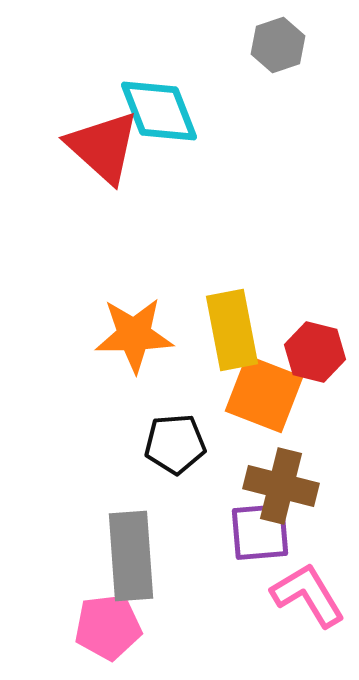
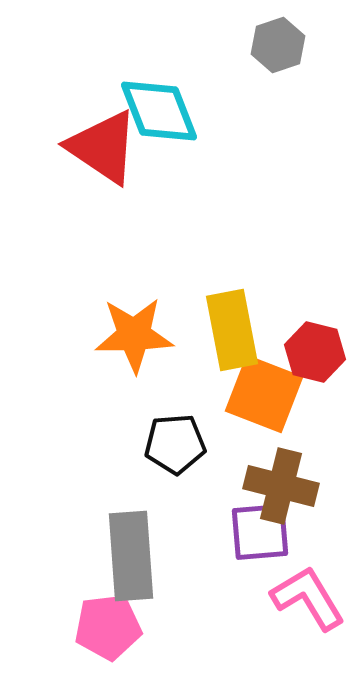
red triangle: rotated 8 degrees counterclockwise
pink L-shape: moved 3 px down
